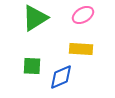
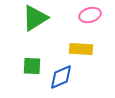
pink ellipse: moved 7 px right; rotated 15 degrees clockwise
